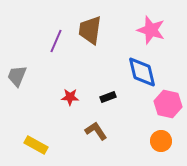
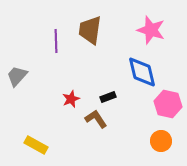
purple line: rotated 25 degrees counterclockwise
gray trapezoid: rotated 20 degrees clockwise
red star: moved 1 px right, 2 px down; rotated 24 degrees counterclockwise
brown L-shape: moved 12 px up
